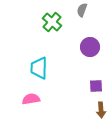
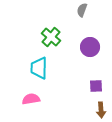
green cross: moved 1 px left, 15 px down
